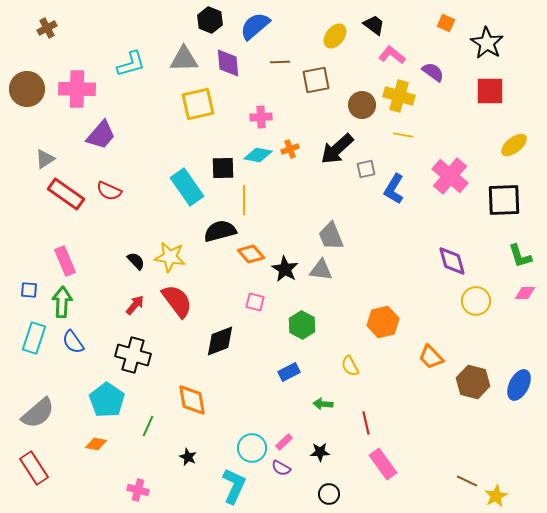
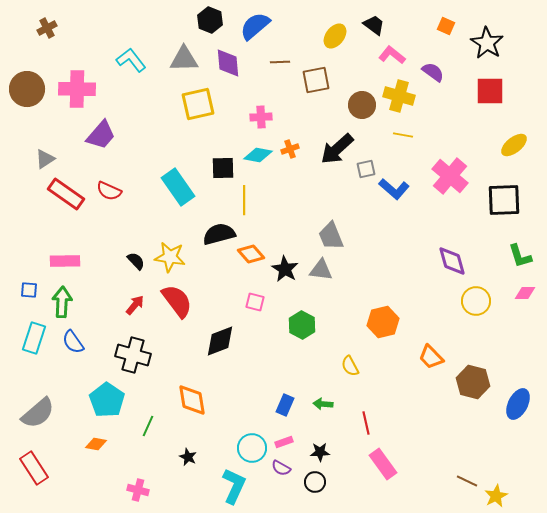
orange square at (446, 23): moved 3 px down
cyan L-shape at (131, 64): moved 4 px up; rotated 112 degrees counterclockwise
cyan rectangle at (187, 187): moved 9 px left
blue L-shape at (394, 189): rotated 80 degrees counterclockwise
black semicircle at (220, 231): moved 1 px left, 3 px down
pink rectangle at (65, 261): rotated 68 degrees counterclockwise
blue rectangle at (289, 372): moved 4 px left, 33 px down; rotated 40 degrees counterclockwise
blue ellipse at (519, 385): moved 1 px left, 19 px down
pink rectangle at (284, 442): rotated 24 degrees clockwise
black circle at (329, 494): moved 14 px left, 12 px up
